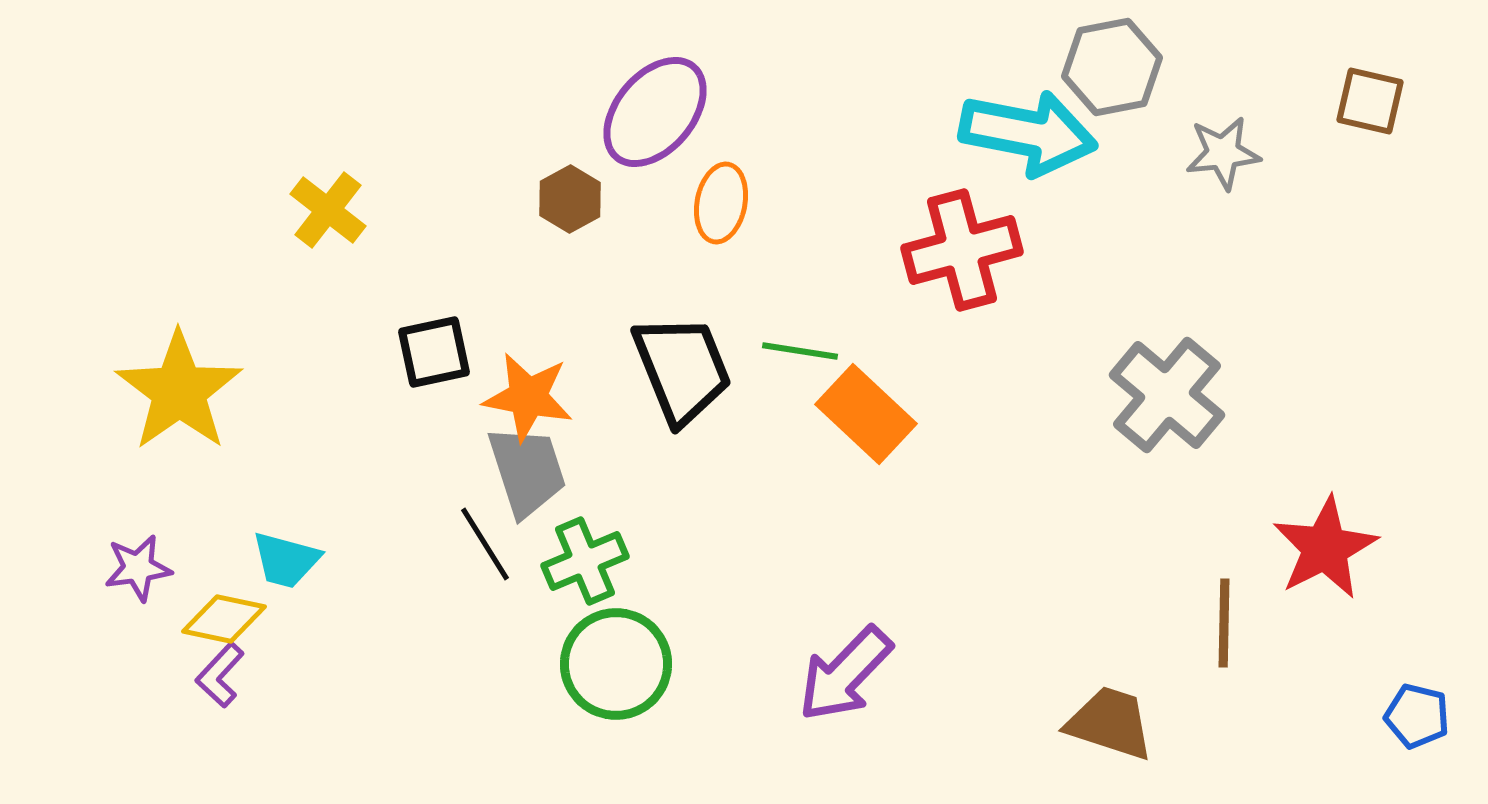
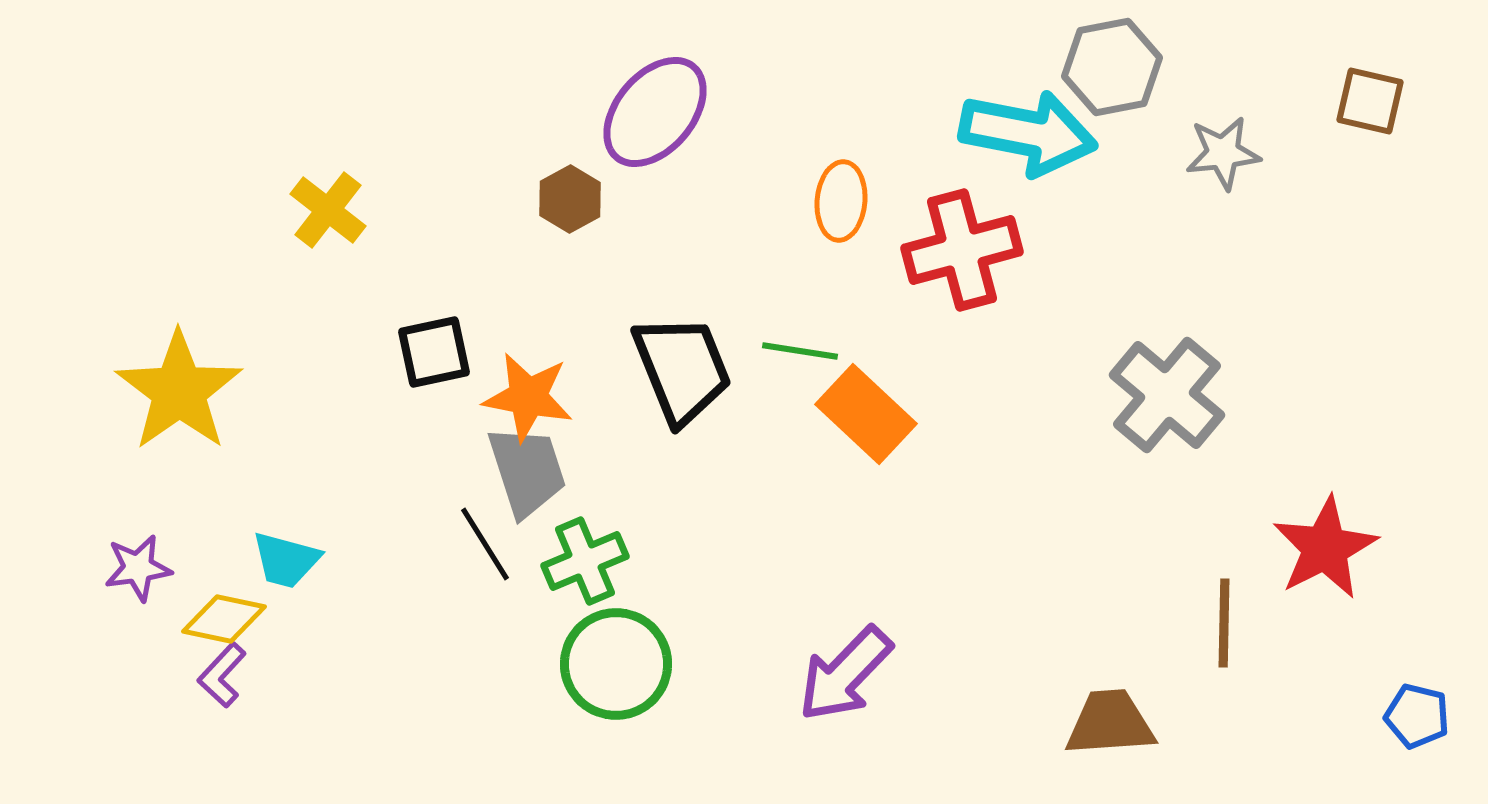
orange ellipse: moved 120 px right, 2 px up; rotated 6 degrees counterclockwise
purple L-shape: moved 2 px right
brown trapezoid: rotated 22 degrees counterclockwise
